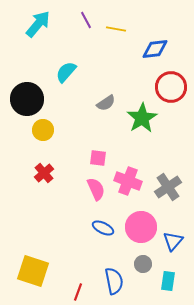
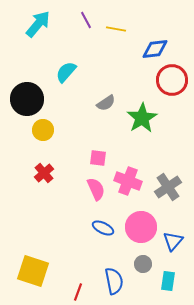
red circle: moved 1 px right, 7 px up
